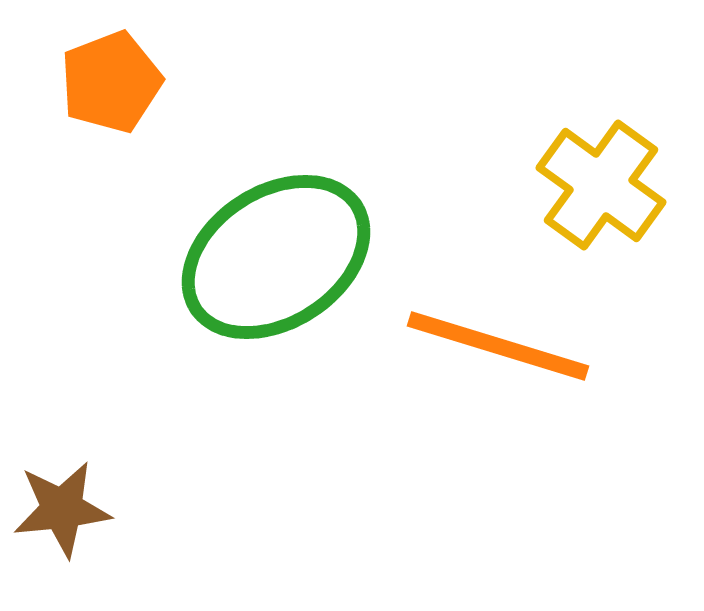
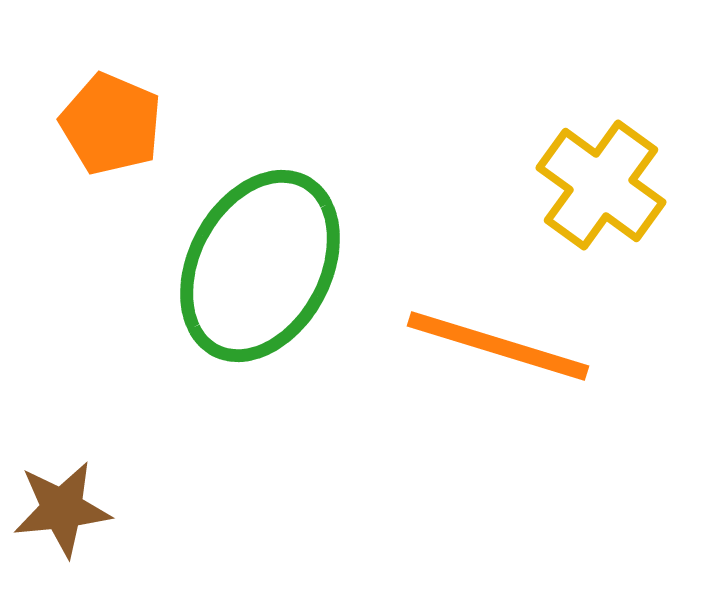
orange pentagon: moved 42 px down; rotated 28 degrees counterclockwise
green ellipse: moved 16 px left, 9 px down; rotated 29 degrees counterclockwise
